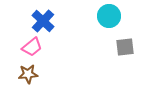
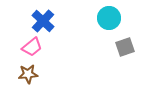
cyan circle: moved 2 px down
gray square: rotated 12 degrees counterclockwise
